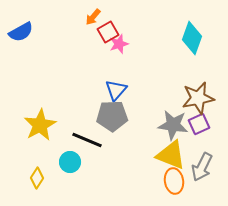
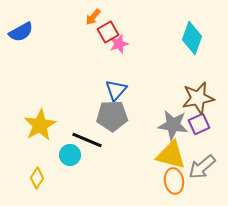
yellow triangle: rotated 8 degrees counterclockwise
cyan circle: moved 7 px up
gray arrow: rotated 24 degrees clockwise
